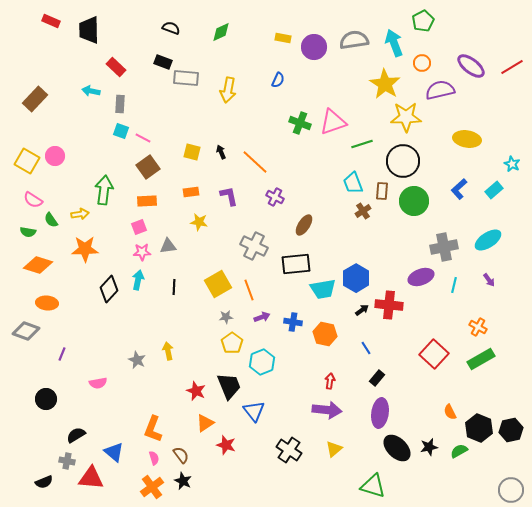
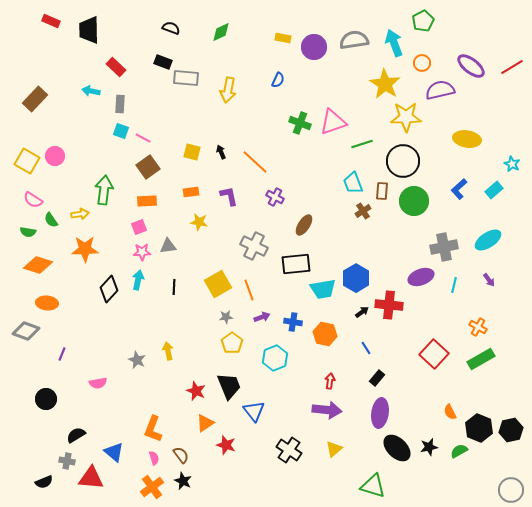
black arrow at (362, 310): moved 2 px down
cyan hexagon at (262, 362): moved 13 px right, 4 px up
